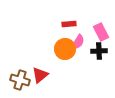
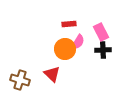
black cross: moved 4 px right, 1 px up
red triangle: moved 12 px right, 1 px up; rotated 36 degrees counterclockwise
